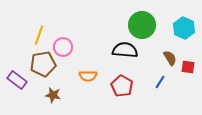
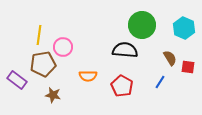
yellow line: rotated 12 degrees counterclockwise
